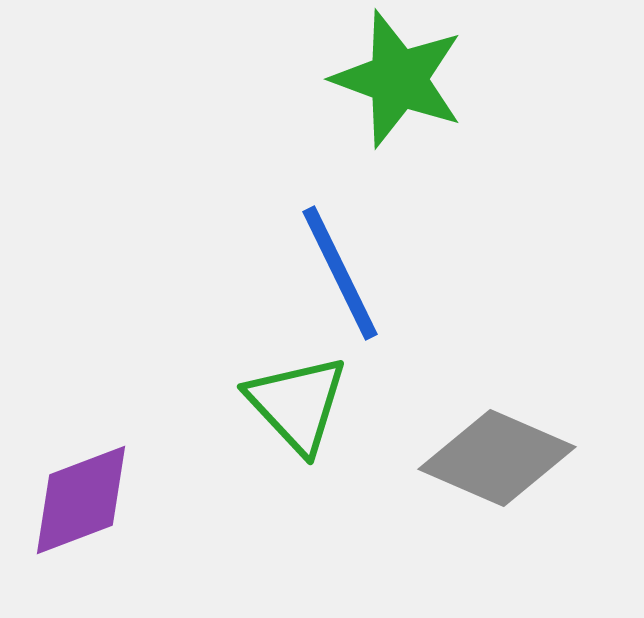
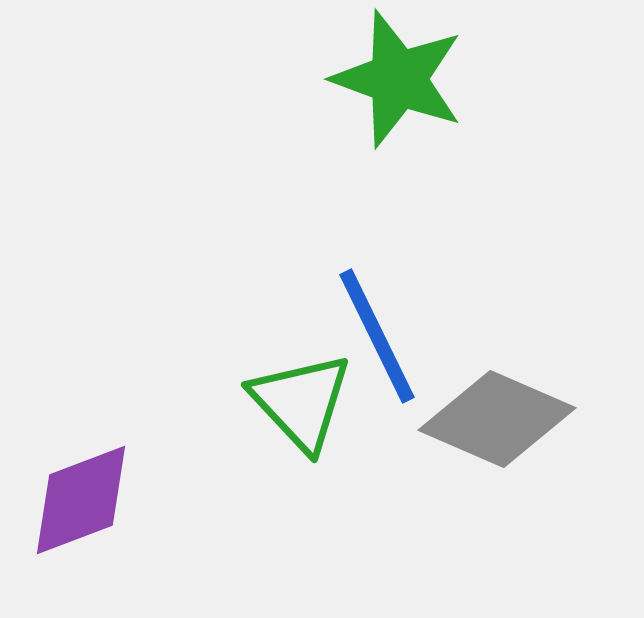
blue line: moved 37 px right, 63 px down
green triangle: moved 4 px right, 2 px up
gray diamond: moved 39 px up
